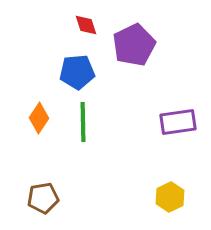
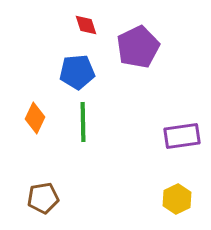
purple pentagon: moved 4 px right, 2 px down
orange diamond: moved 4 px left; rotated 8 degrees counterclockwise
purple rectangle: moved 4 px right, 14 px down
yellow hexagon: moved 7 px right, 2 px down
